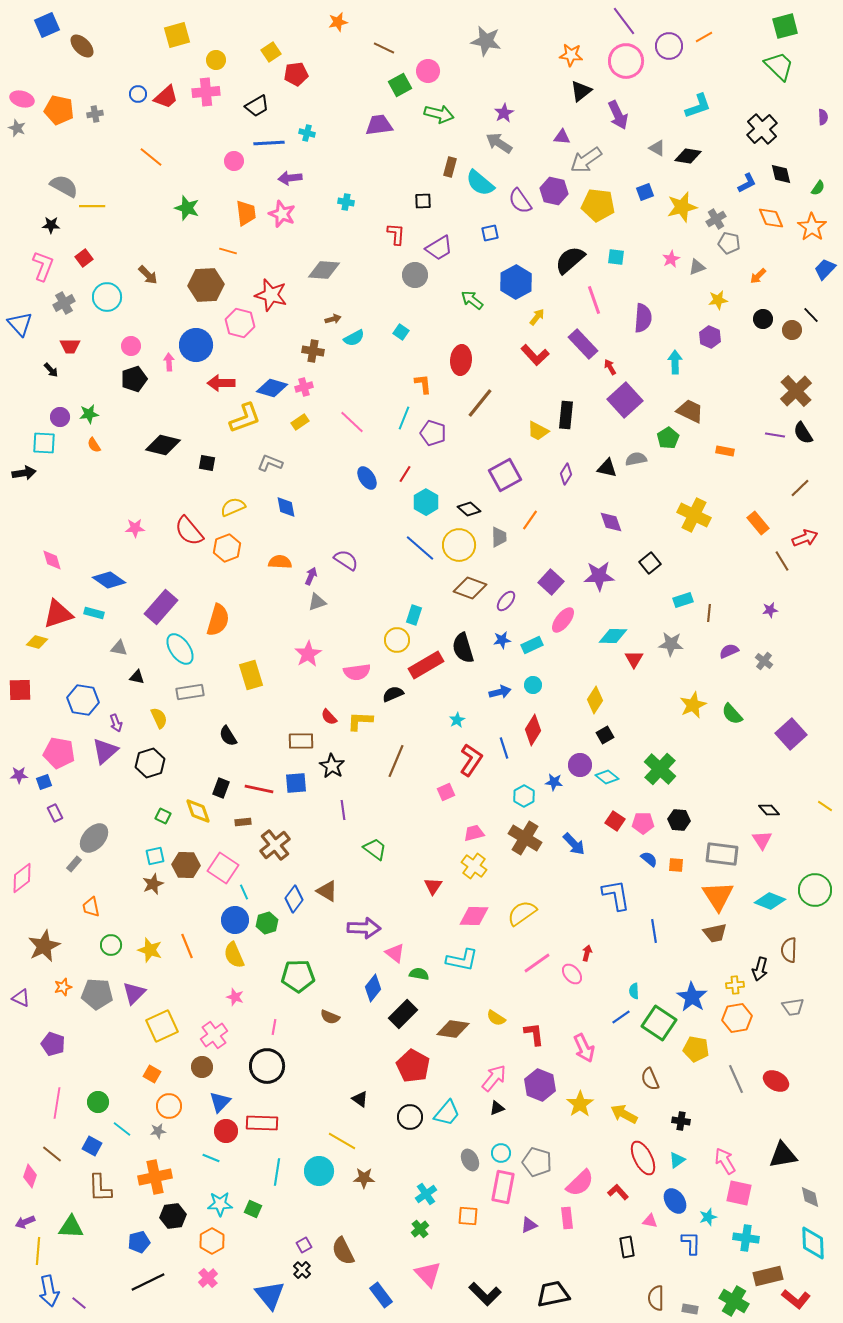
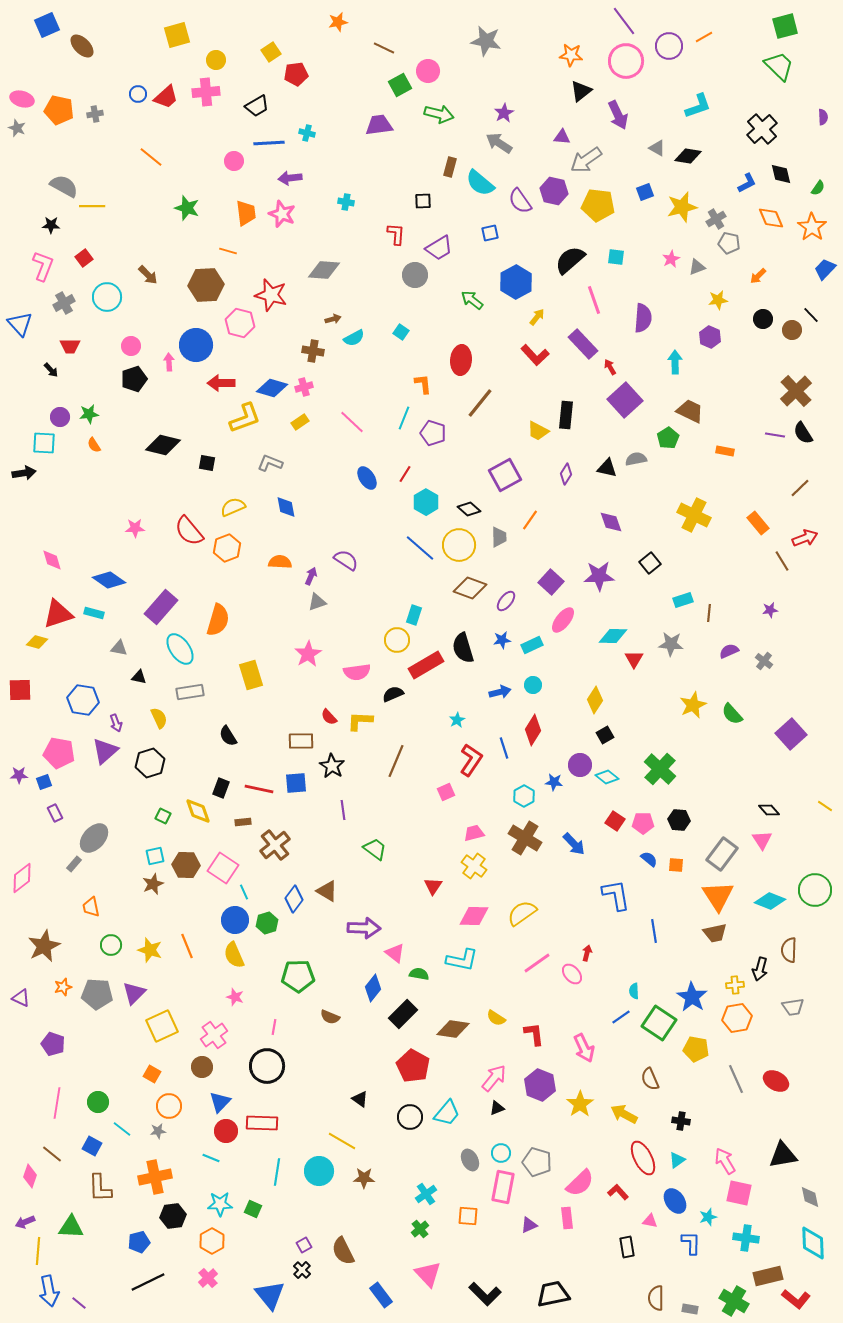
black triangle at (137, 677): moved 2 px right
gray rectangle at (722, 854): rotated 60 degrees counterclockwise
